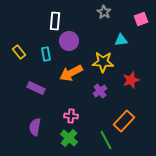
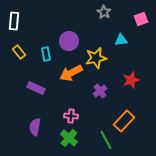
white rectangle: moved 41 px left
yellow star: moved 7 px left, 4 px up; rotated 15 degrees counterclockwise
